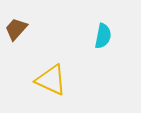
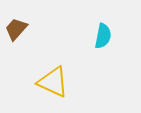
yellow triangle: moved 2 px right, 2 px down
